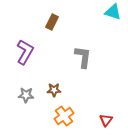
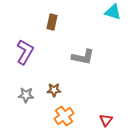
brown rectangle: rotated 14 degrees counterclockwise
gray L-shape: rotated 95 degrees clockwise
